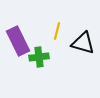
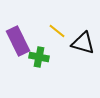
yellow line: rotated 66 degrees counterclockwise
green cross: rotated 18 degrees clockwise
